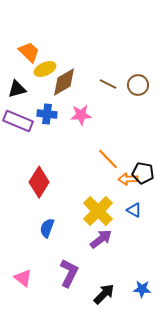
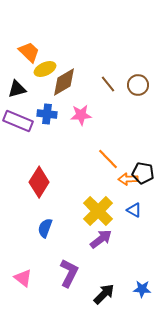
brown line: rotated 24 degrees clockwise
blue semicircle: moved 2 px left
